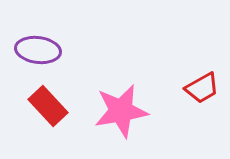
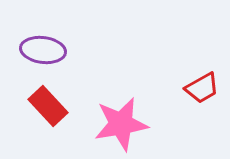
purple ellipse: moved 5 px right
pink star: moved 13 px down
